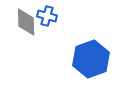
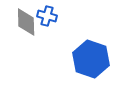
blue hexagon: rotated 21 degrees counterclockwise
